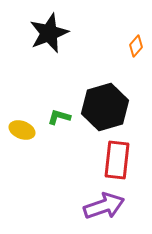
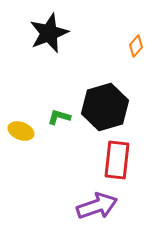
yellow ellipse: moved 1 px left, 1 px down
purple arrow: moved 7 px left
